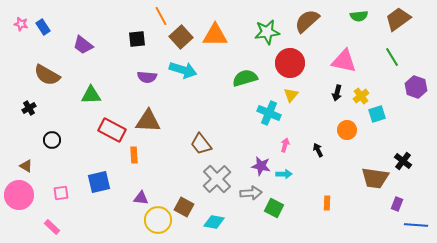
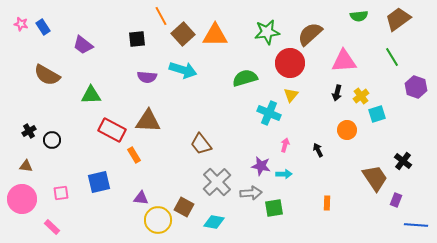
brown semicircle at (307, 21): moved 3 px right, 13 px down
brown square at (181, 37): moved 2 px right, 3 px up
pink triangle at (344, 61): rotated 16 degrees counterclockwise
black cross at (29, 108): moved 23 px down
orange rectangle at (134, 155): rotated 28 degrees counterclockwise
brown triangle at (26, 166): rotated 24 degrees counterclockwise
brown trapezoid at (375, 178): rotated 132 degrees counterclockwise
gray cross at (217, 179): moved 3 px down
pink circle at (19, 195): moved 3 px right, 4 px down
purple rectangle at (397, 204): moved 1 px left, 4 px up
green square at (274, 208): rotated 36 degrees counterclockwise
